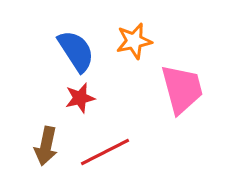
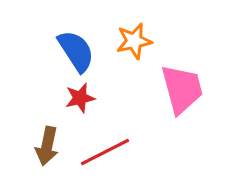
brown arrow: moved 1 px right
